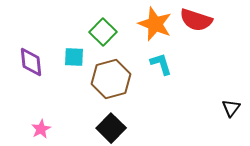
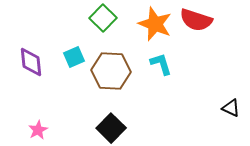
green square: moved 14 px up
cyan square: rotated 25 degrees counterclockwise
brown hexagon: moved 8 px up; rotated 18 degrees clockwise
black triangle: rotated 42 degrees counterclockwise
pink star: moved 3 px left, 1 px down
